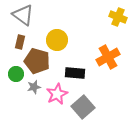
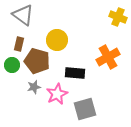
brown rectangle: moved 1 px left, 2 px down
green circle: moved 4 px left, 9 px up
gray square: moved 2 px right, 2 px down; rotated 25 degrees clockwise
